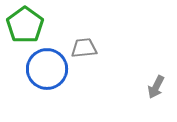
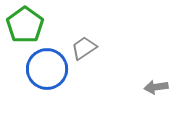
gray trapezoid: rotated 28 degrees counterclockwise
gray arrow: rotated 55 degrees clockwise
